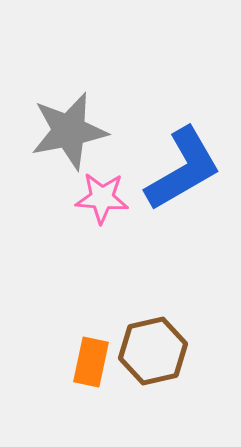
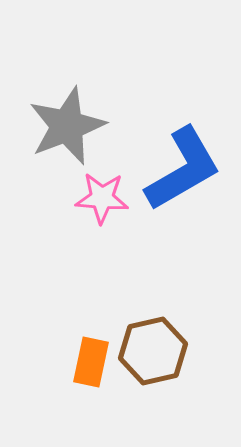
gray star: moved 2 px left, 5 px up; rotated 10 degrees counterclockwise
